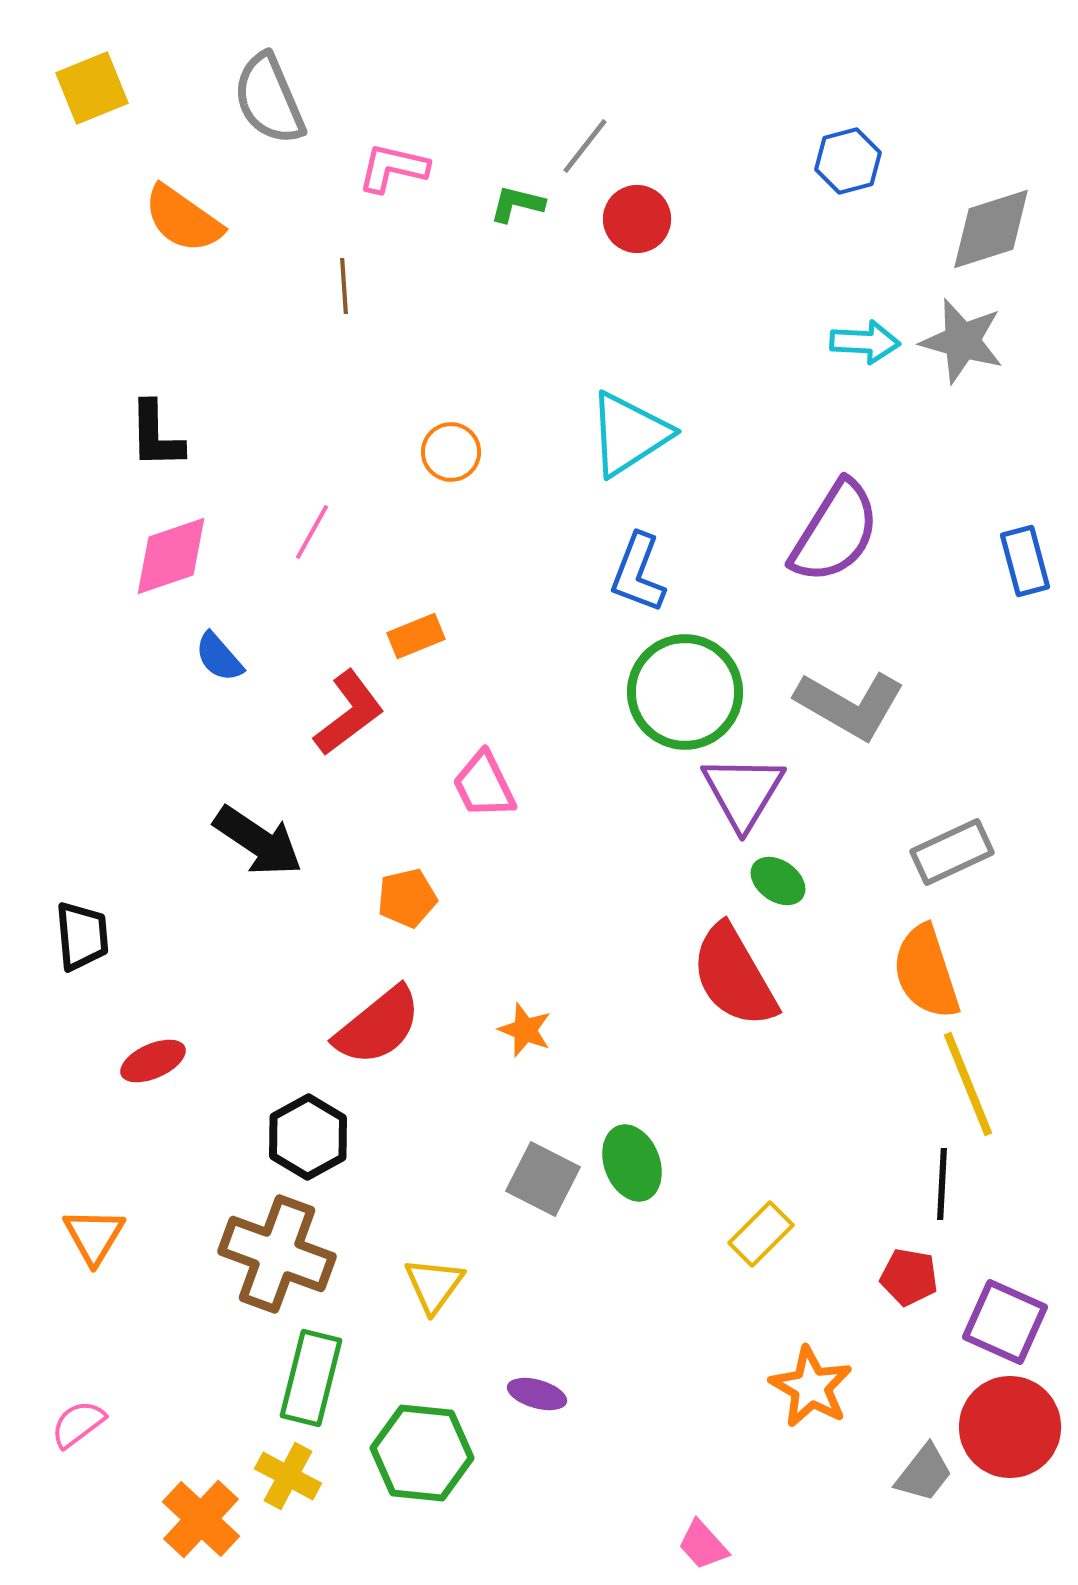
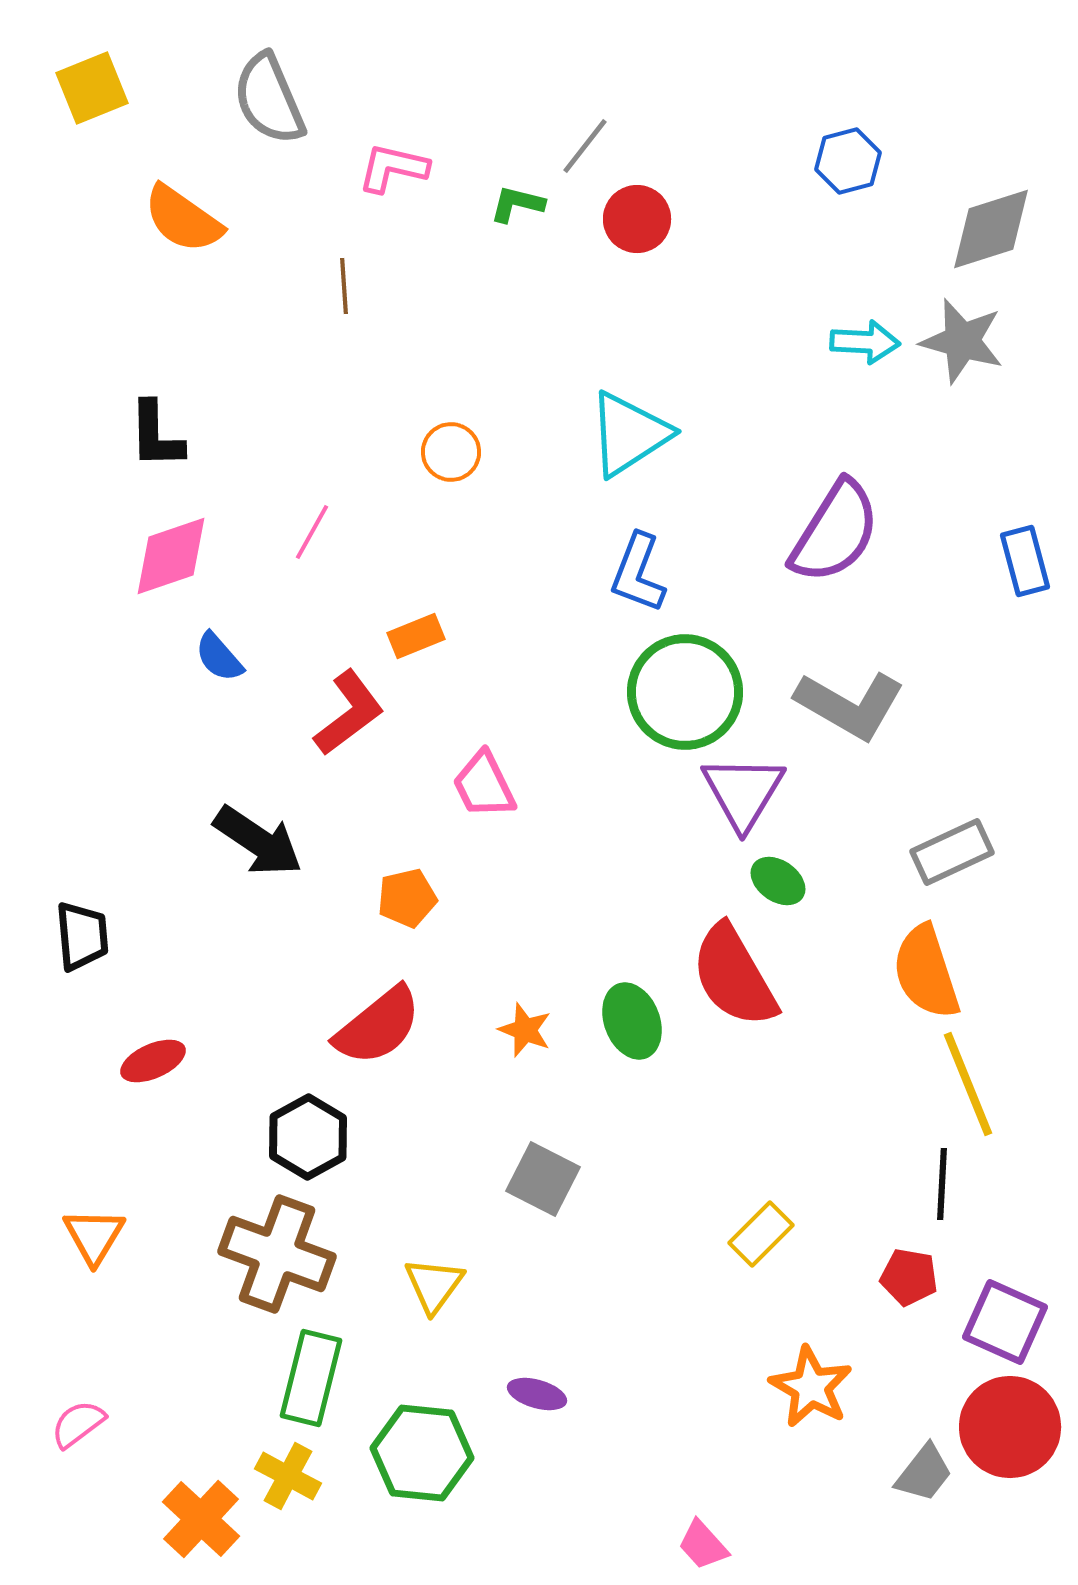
green ellipse at (632, 1163): moved 142 px up
